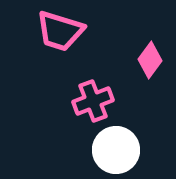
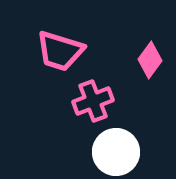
pink trapezoid: moved 20 px down
white circle: moved 2 px down
